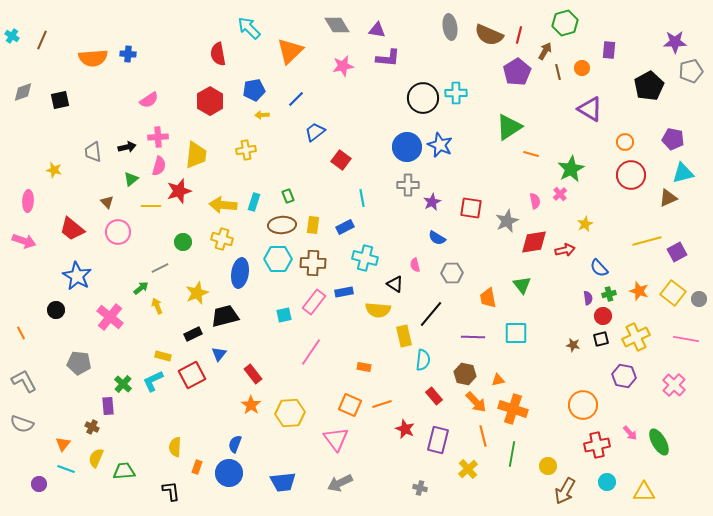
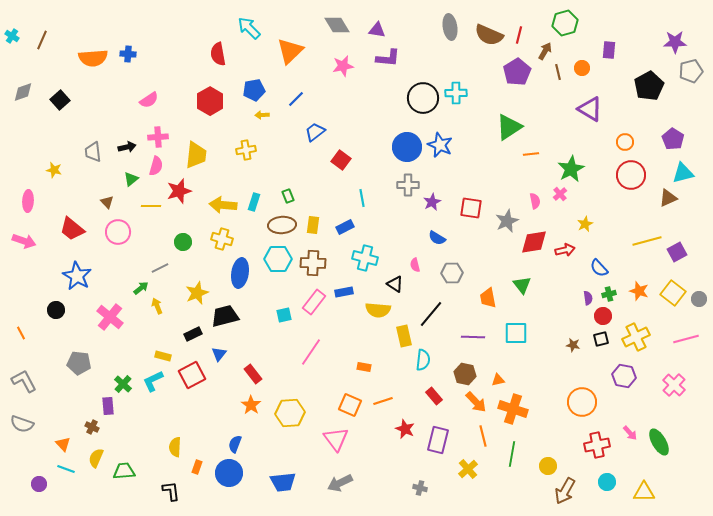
black square at (60, 100): rotated 30 degrees counterclockwise
purple pentagon at (673, 139): rotated 20 degrees clockwise
orange line at (531, 154): rotated 21 degrees counterclockwise
pink semicircle at (159, 166): moved 3 px left
pink line at (686, 339): rotated 25 degrees counterclockwise
orange line at (382, 404): moved 1 px right, 3 px up
orange circle at (583, 405): moved 1 px left, 3 px up
orange triangle at (63, 444): rotated 21 degrees counterclockwise
